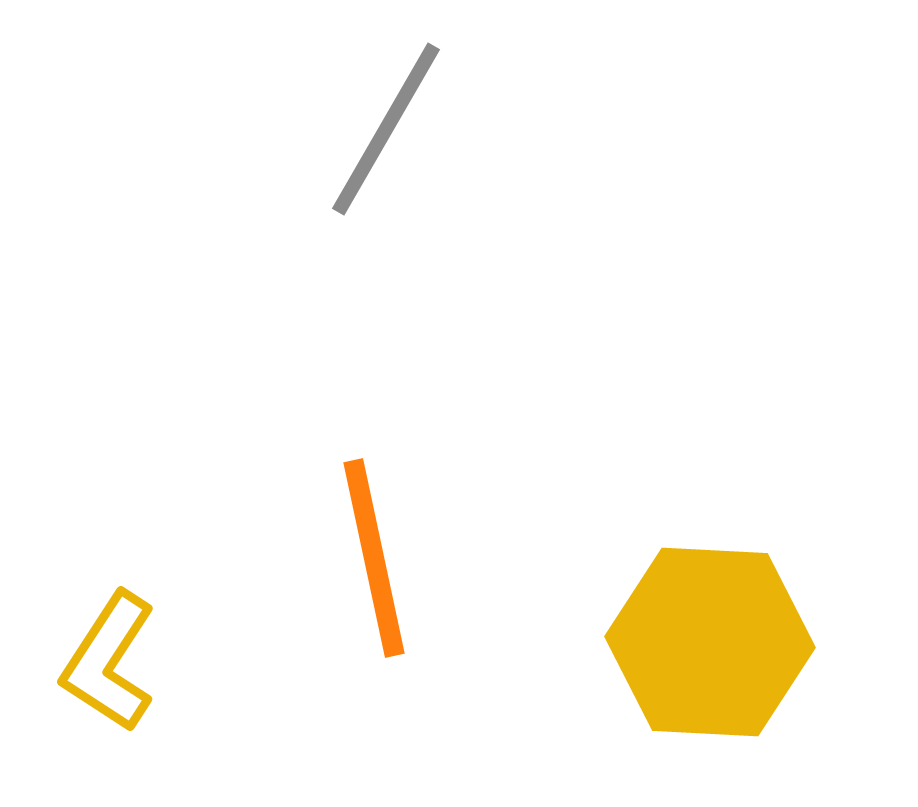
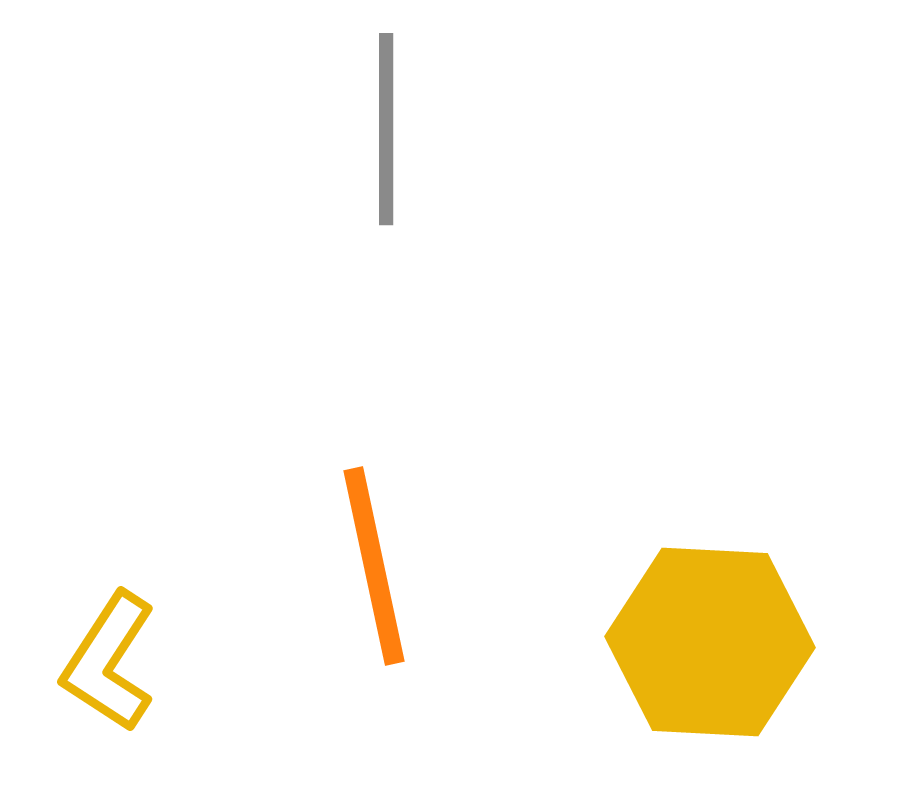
gray line: rotated 30 degrees counterclockwise
orange line: moved 8 px down
